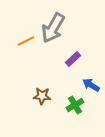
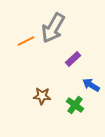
green cross: rotated 24 degrees counterclockwise
